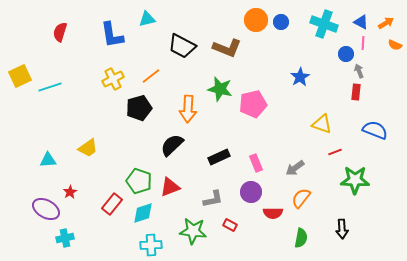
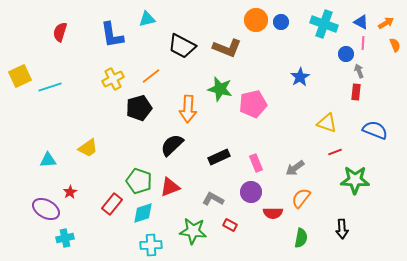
orange semicircle at (395, 45): rotated 136 degrees counterclockwise
yellow triangle at (322, 124): moved 5 px right, 1 px up
gray L-shape at (213, 199): rotated 140 degrees counterclockwise
